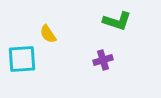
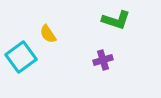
green L-shape: moved 1 px left, 1 px up
cyan square: moved 1 px left, 2 px up; rotated 32 degrees counterclockwise
